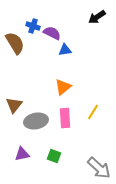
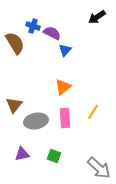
blue triangle: rotated 40 degrees counterclockwise
